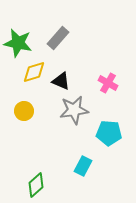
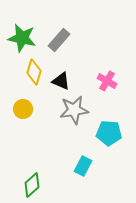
gray rectangle: moved 1 px right, 2 px down
green star: moved 4 px right, 5 px up
yellow diamond: rotated 55 degrees counterclockwise
pink cross: moved 1 px left, 2 px up
yellow circle: moved 1 px left, 2 px up
green diamond: moved 4 px left
